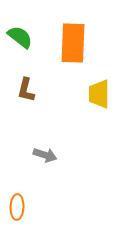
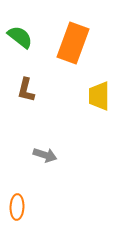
orange rectangle: rotated 18 degrees clockwise
yellow trapezoid: moved 2 px down
